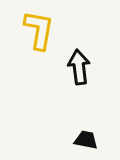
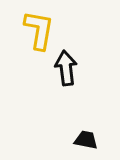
black arrow: moved 13 px left, 1 px down
